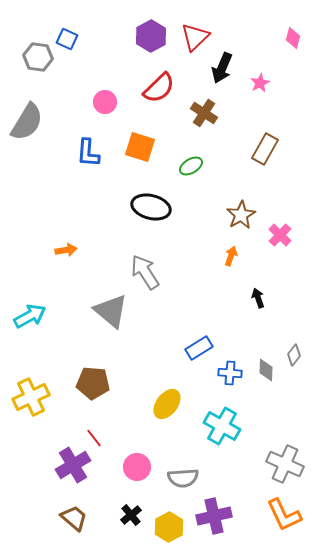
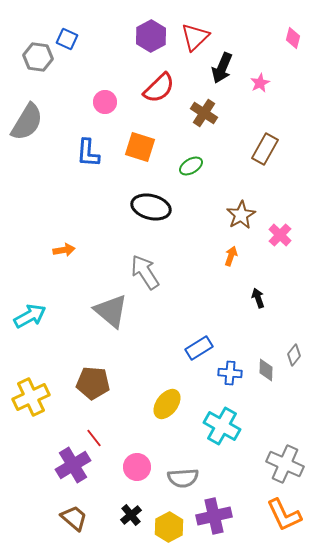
orange arrow at (66, 250): moved 2 px left
